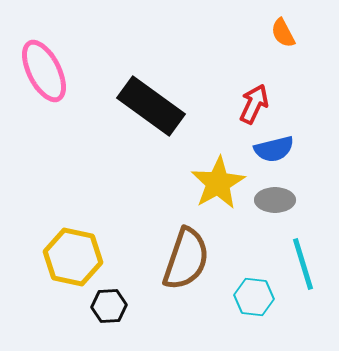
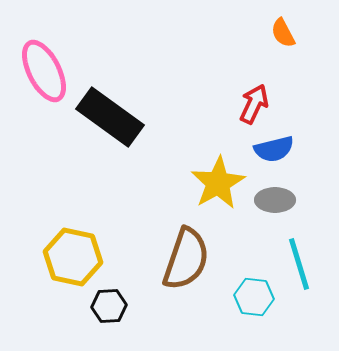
black rectangle: moved 41 px left, 11 px down
cyan line: moved 4 px left
